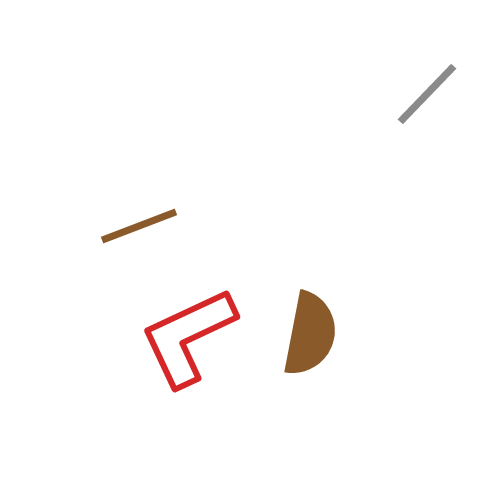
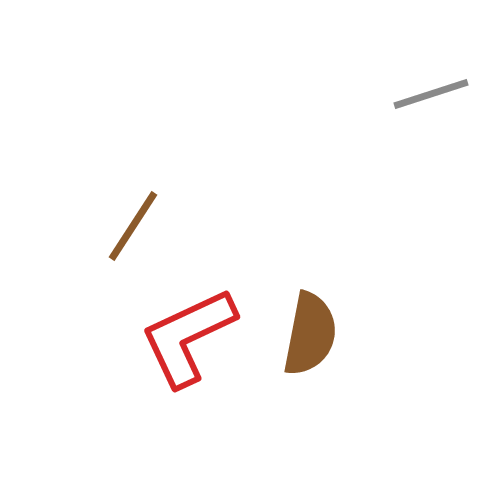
gray line: moved 4 px right; rotated 28 degrees clockwise
brown line: moved 6 px left; rotated 36 degrees counterclockwise
